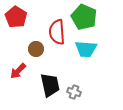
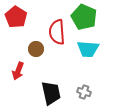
cyan trapezoid: moved 2 px right
red arrow: rotated 24 degrees counterclockwise
black trapezoid: moved 1 px right, 8 px down
gray cross: moved 10 px right
